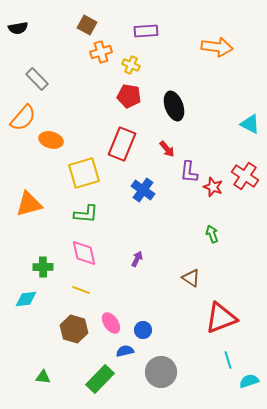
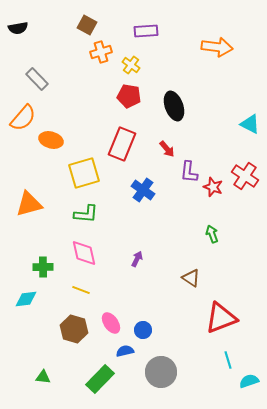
yellow cross: rotated 12 degrees clockwise
